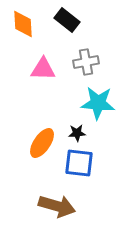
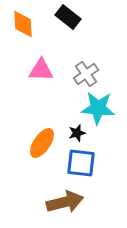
black rectangle: moved 1 px right, 3 px up
gray cross: moved 12 px down; rotated 25 degrees counterclockwise
pink triangle: moved 2 px left, 1 px down
cyan star: moved 5 px down
black star: rotated 12 degrees counterclockwise
blue square: moved 2 px right
brown arrow: moved 8 px right, 4 px up; rotated 30 degrees counterclockwise
